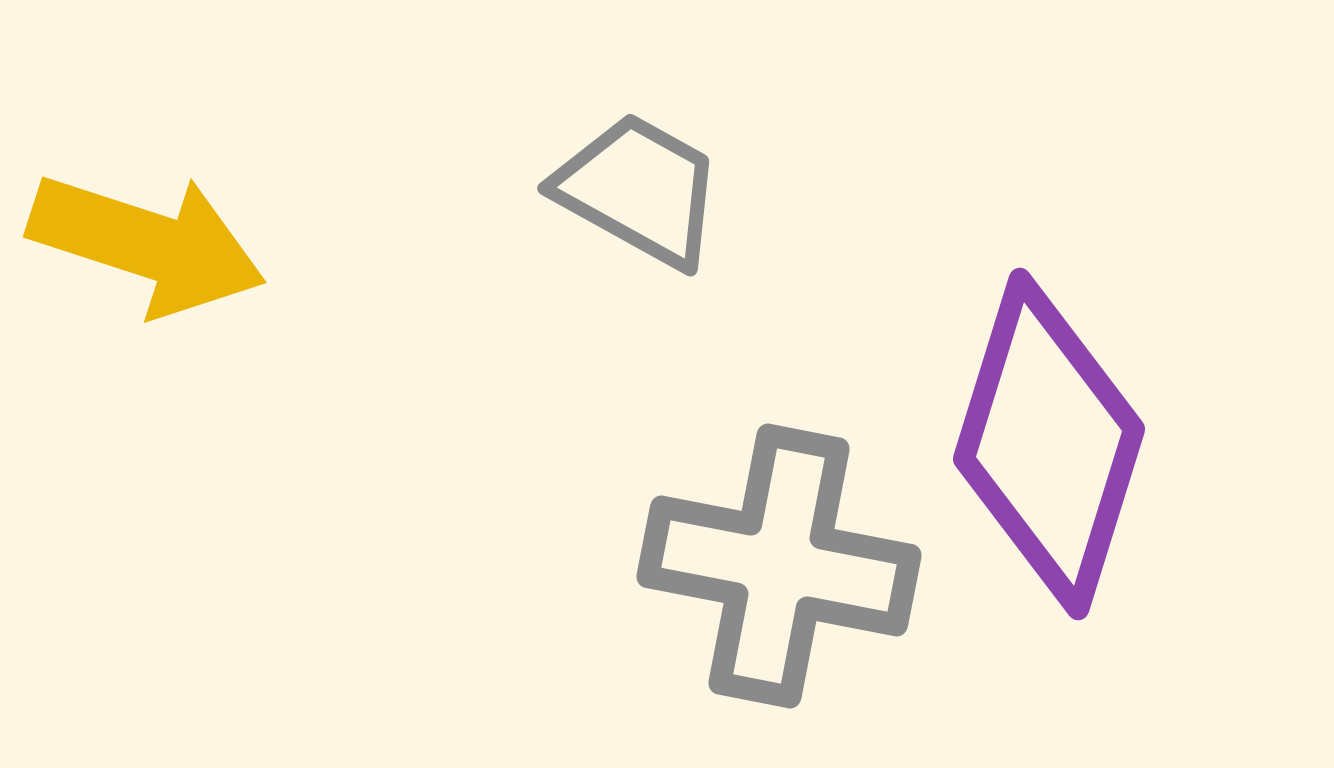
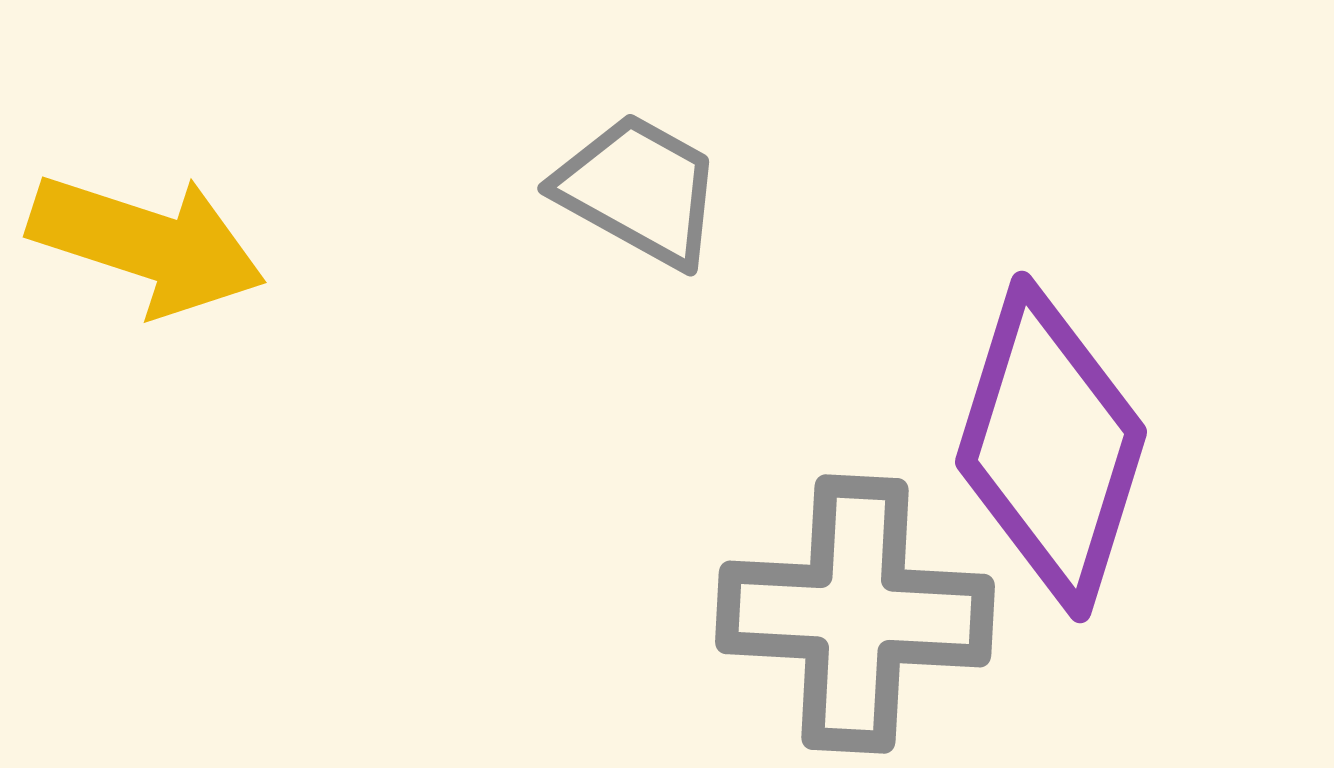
purple diamond: moved 2 px right, 3 px down
gray cross: moved 76 px right, 48 px down; rotated 8 degrees counterclockwise
